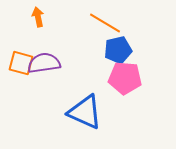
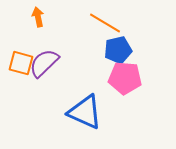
purple semicircle: rotated 36 degrees counterclockwise
